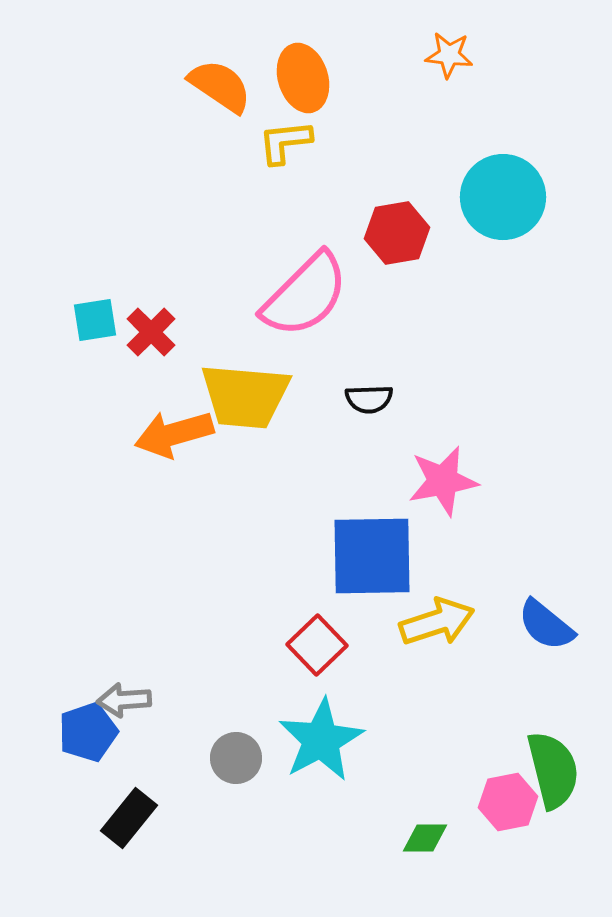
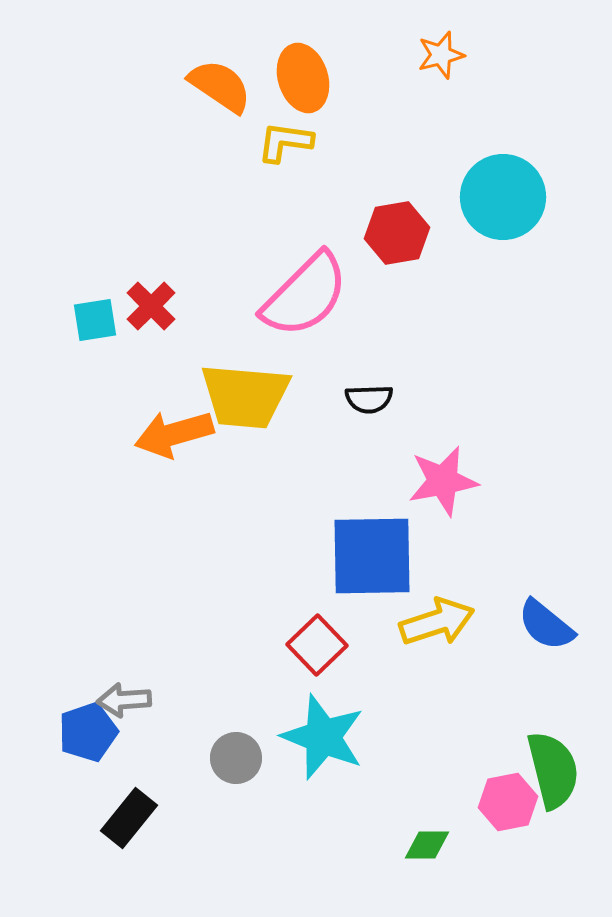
orange star: moved 8 px left; rotated 21 degrees counterclockwise
yellow L-shape: rotated 14 degrees clockwise
red cross: moved 26 px up
cyan star: moved 2 px right, 3 px up; rotated 22 degrees counterclockwise
green diamond: moved 2 px right, 7 px down
